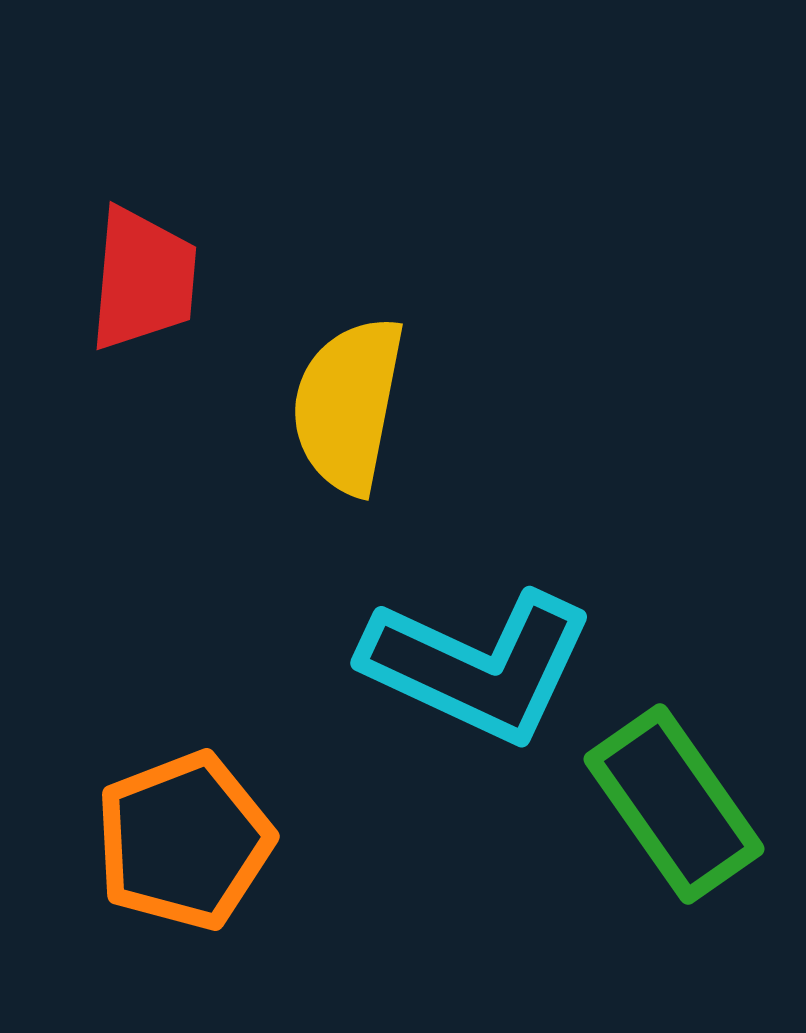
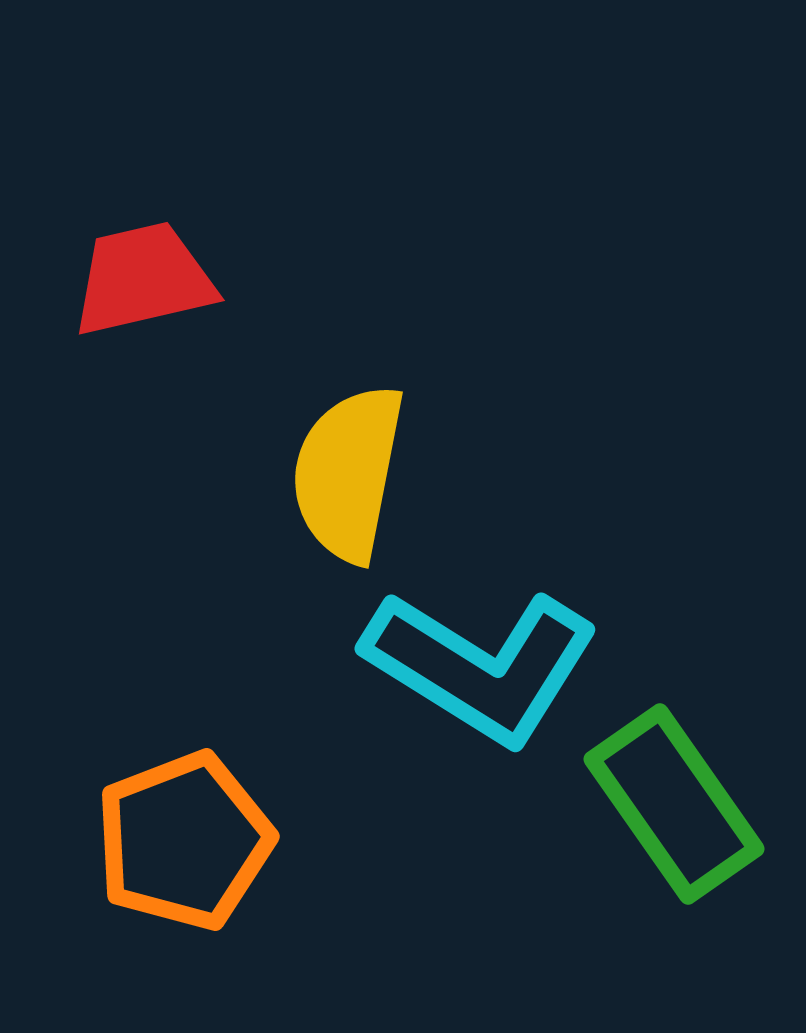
red trapezoid: rotated 108 degrees counterclockwise
yellow semicircle: moved 68 px down
cyan L-shape: moved 3 px right; rotated 7 degrees clockwise
